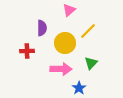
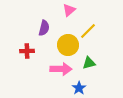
purple semicircle: moved 2 px right; rotated 14 degrees clockwise
yellow circle: moved 3 px right, 2 px down
green triangle: moved 2 px left; rotated 32 degrees clockwise
